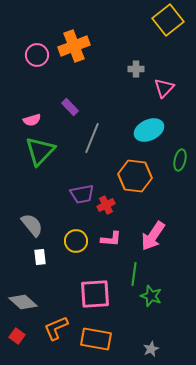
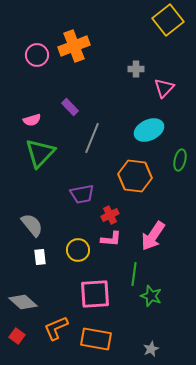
green triangle: moved 2 px down
red cross: moved 4 px right, 10 px down
yellow circle: moved 2 px right, 9 px down
